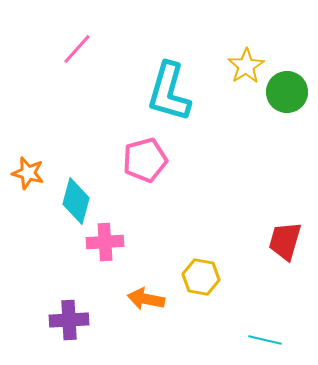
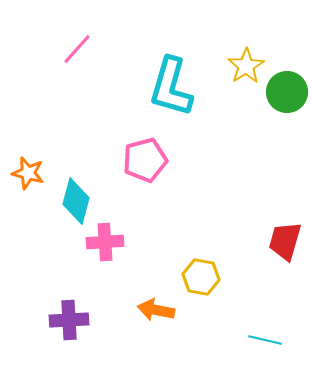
cyan L-shape: moved 2 px right, 5 px up
orange arrow: moved 10 px right, 11 px down
